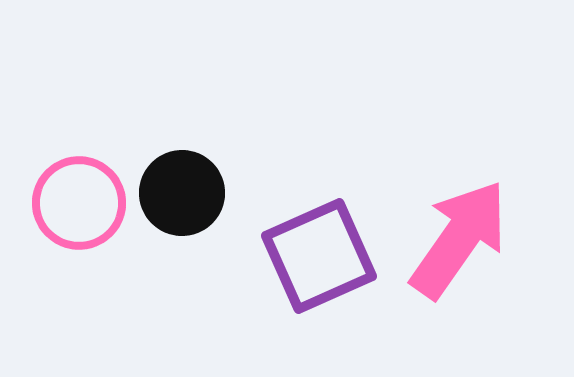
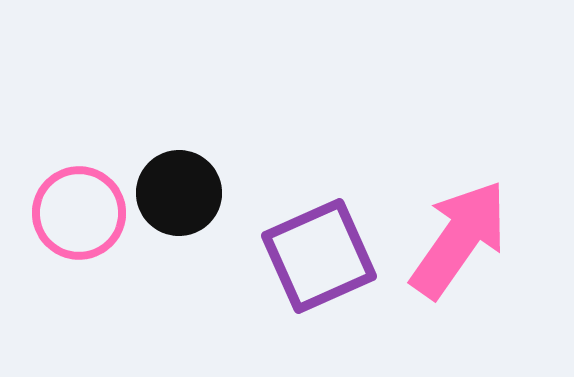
black circle: moved 3 px left
pink circle: moved 10 px down
